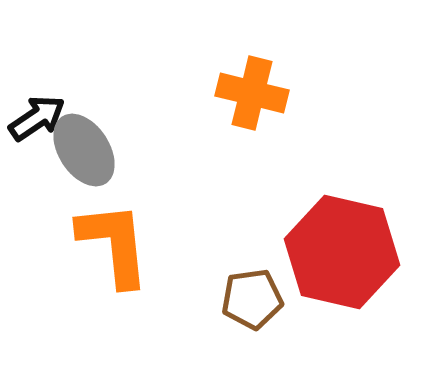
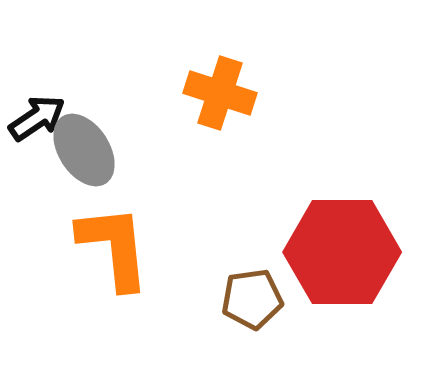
orange cross: moved 32 px left; rotated 4 degrees clockwise
orange L-shape: moved 3 px down
red hexagon: rotated 13 degrees counterclockwise
